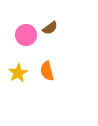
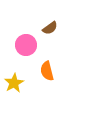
pink circle: moved 10 px down
yellow star: moved 4 px left, 10 px down
